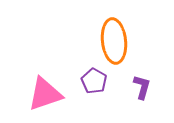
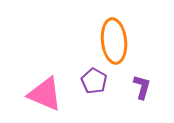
pink triangle: rotated 42 degrees clockwise
